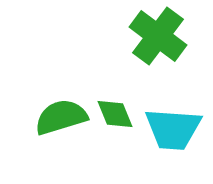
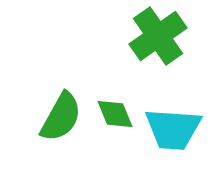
green cross: rotated 18 degrees clockwise
green semicircle: rotated 136 degrees clockwise
